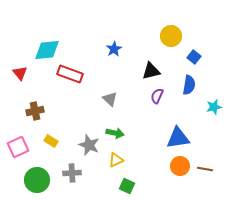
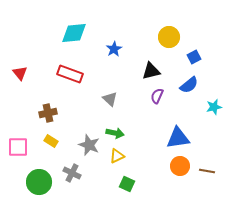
yellow circle: moved 2 px left, 1 px down
cyan diamond: moved 27 px right, 17 px up
blue square: rotated 24 degrees clockwise
blue semicircle: rotated 42 degrees clockwise
brown cross: moved 13 px right, 2 px down
pink square: rotated 25 degrees clockwise
yellow triangle: moved 1 px right, 4 px up
brown line: moved 2 px right, 2 px down
gray cross: rotated 30 degrees clockwise
green circle: moved 2 px right, 2 px down
green square: moved 2 px up
